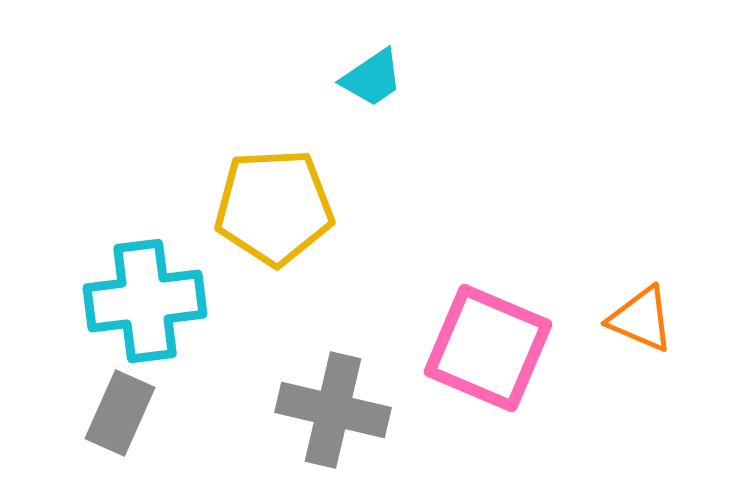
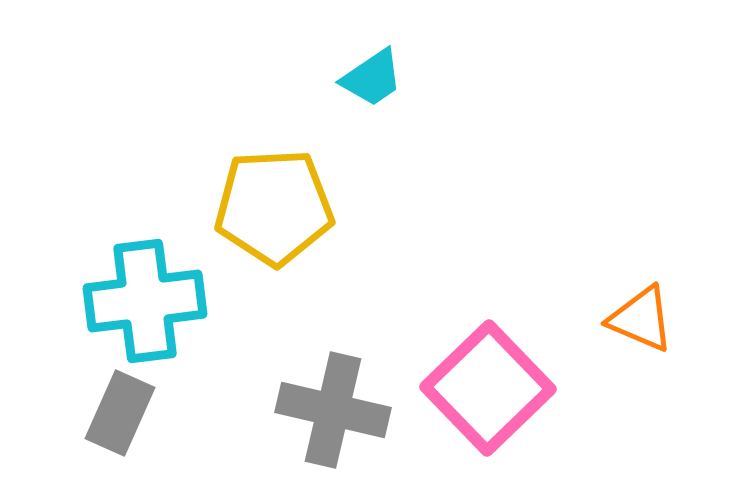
pink square: moved 40 px down; rotated 23 degrees clockwise
